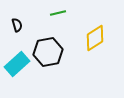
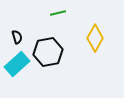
black semicircle: moved 12 px down
yellow diamond: rotated 28 degrees counterclockwise
